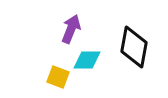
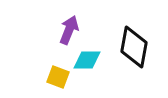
purple arrow: moved 2 px left, 1 px down
